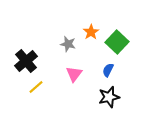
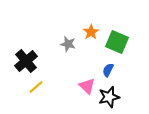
green square: rotated 20 degrees counterclockwise
pink triangle: moved 13 px right, 12 px down; rotated 24 degrees counterclockwise
